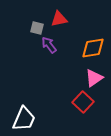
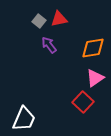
gray square: moved 2 px right, 7 px up; rotated 24 degrees clockwise
pink triangle: moved 1 px right
